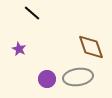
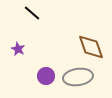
purple star: moved 1 px left
purple circle: moved 1 px left, 3 px up
